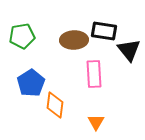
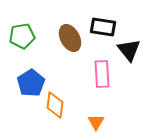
black rectangle: moved 1 px left, 4 px up
brown ellipse: moved 4 px left, 2 px up; rotated 64 degrees clockwise
pink rectangle: moved 8 px right
